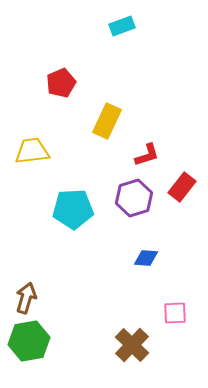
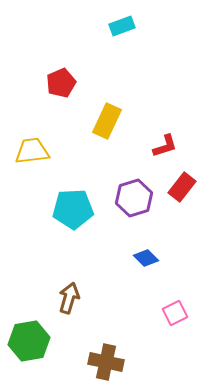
red L-shape: moved 18 px right, 9 px up
blue diamond: rotated 40 degrees clockwise
brown arrow: moved 43 px right
pink square: rotated 25 degrees counterclockwise
brown cross: moved 26 px left, 17 px down; rotated 32 degrees counterclockwise
